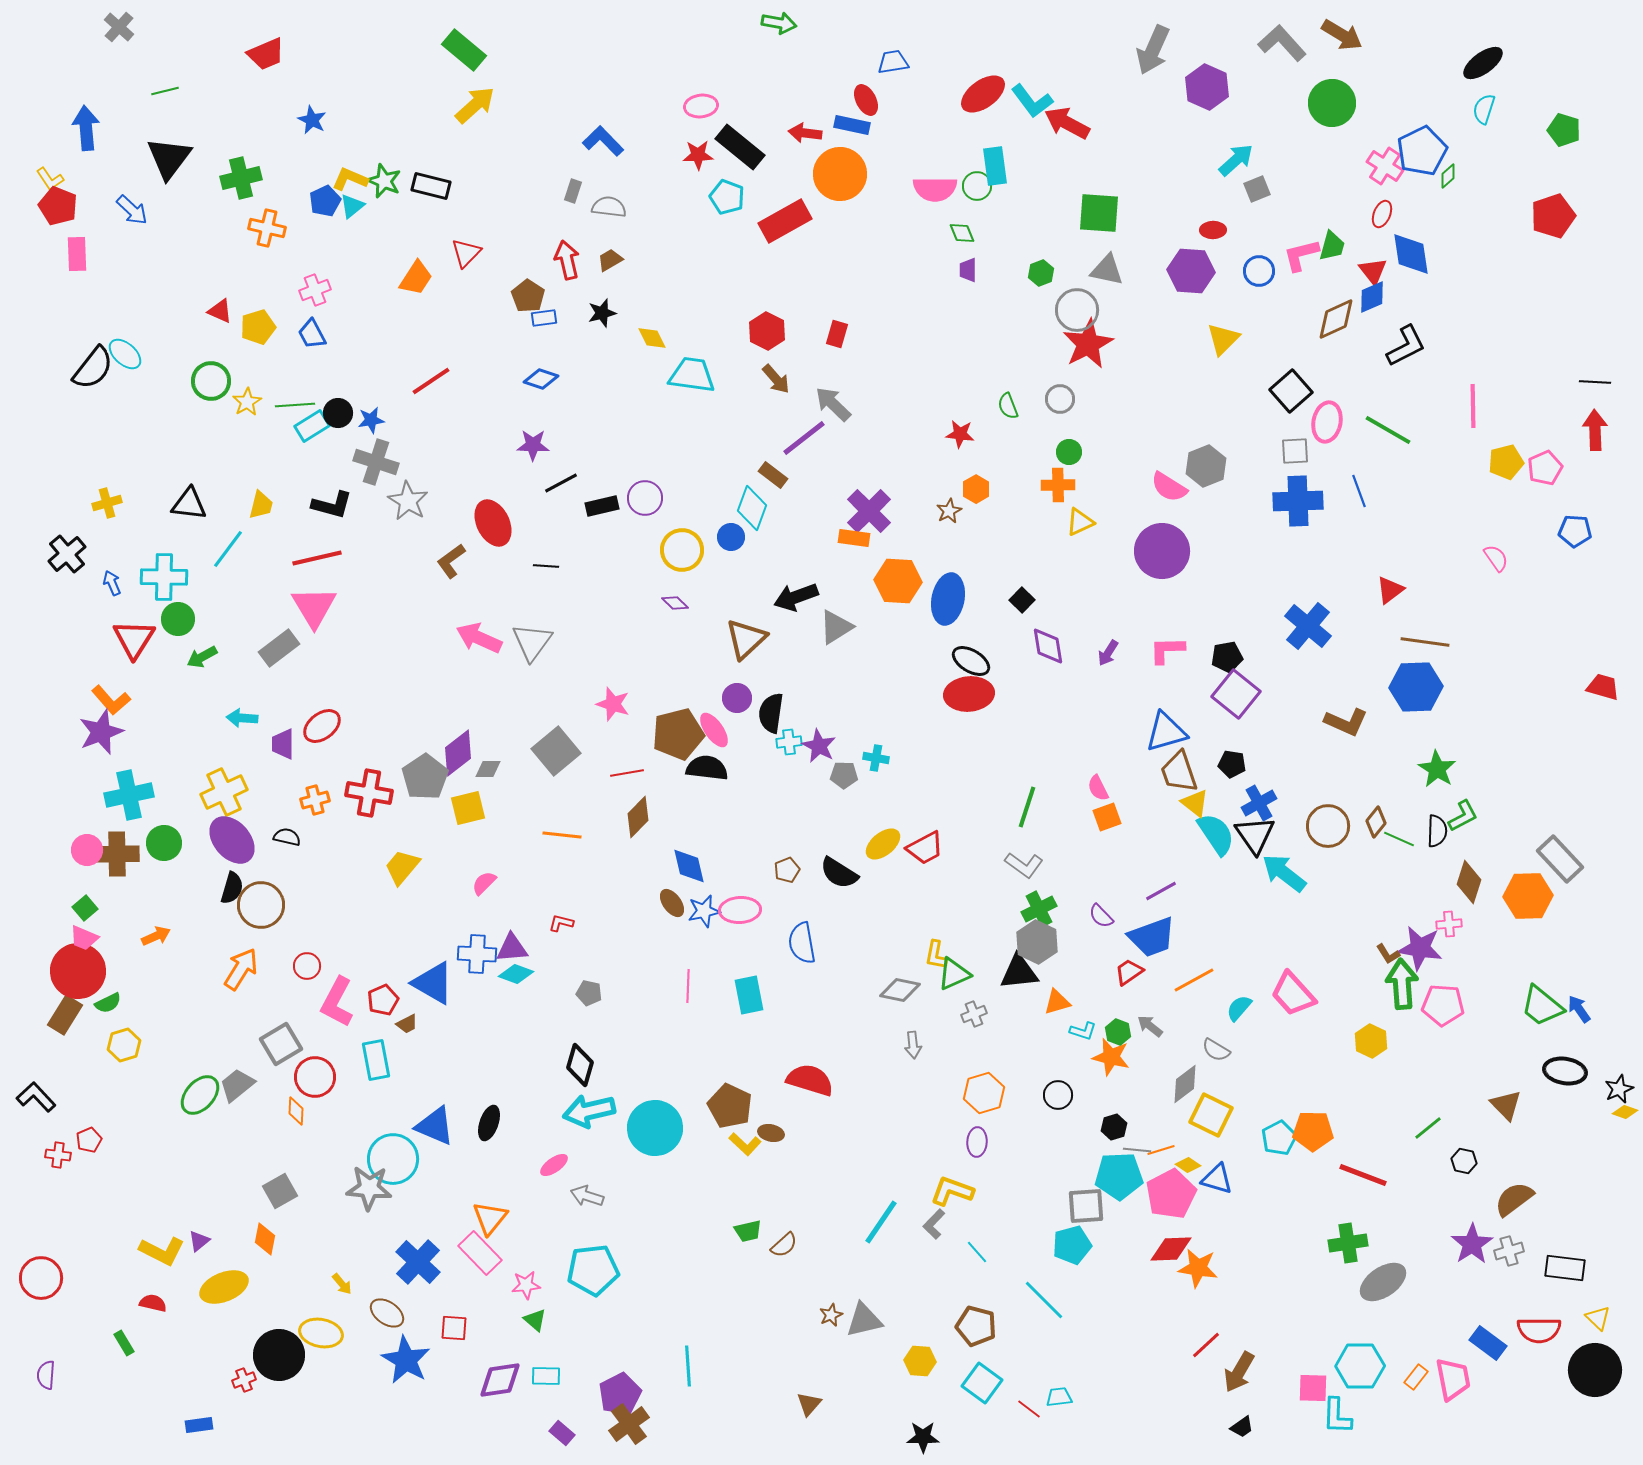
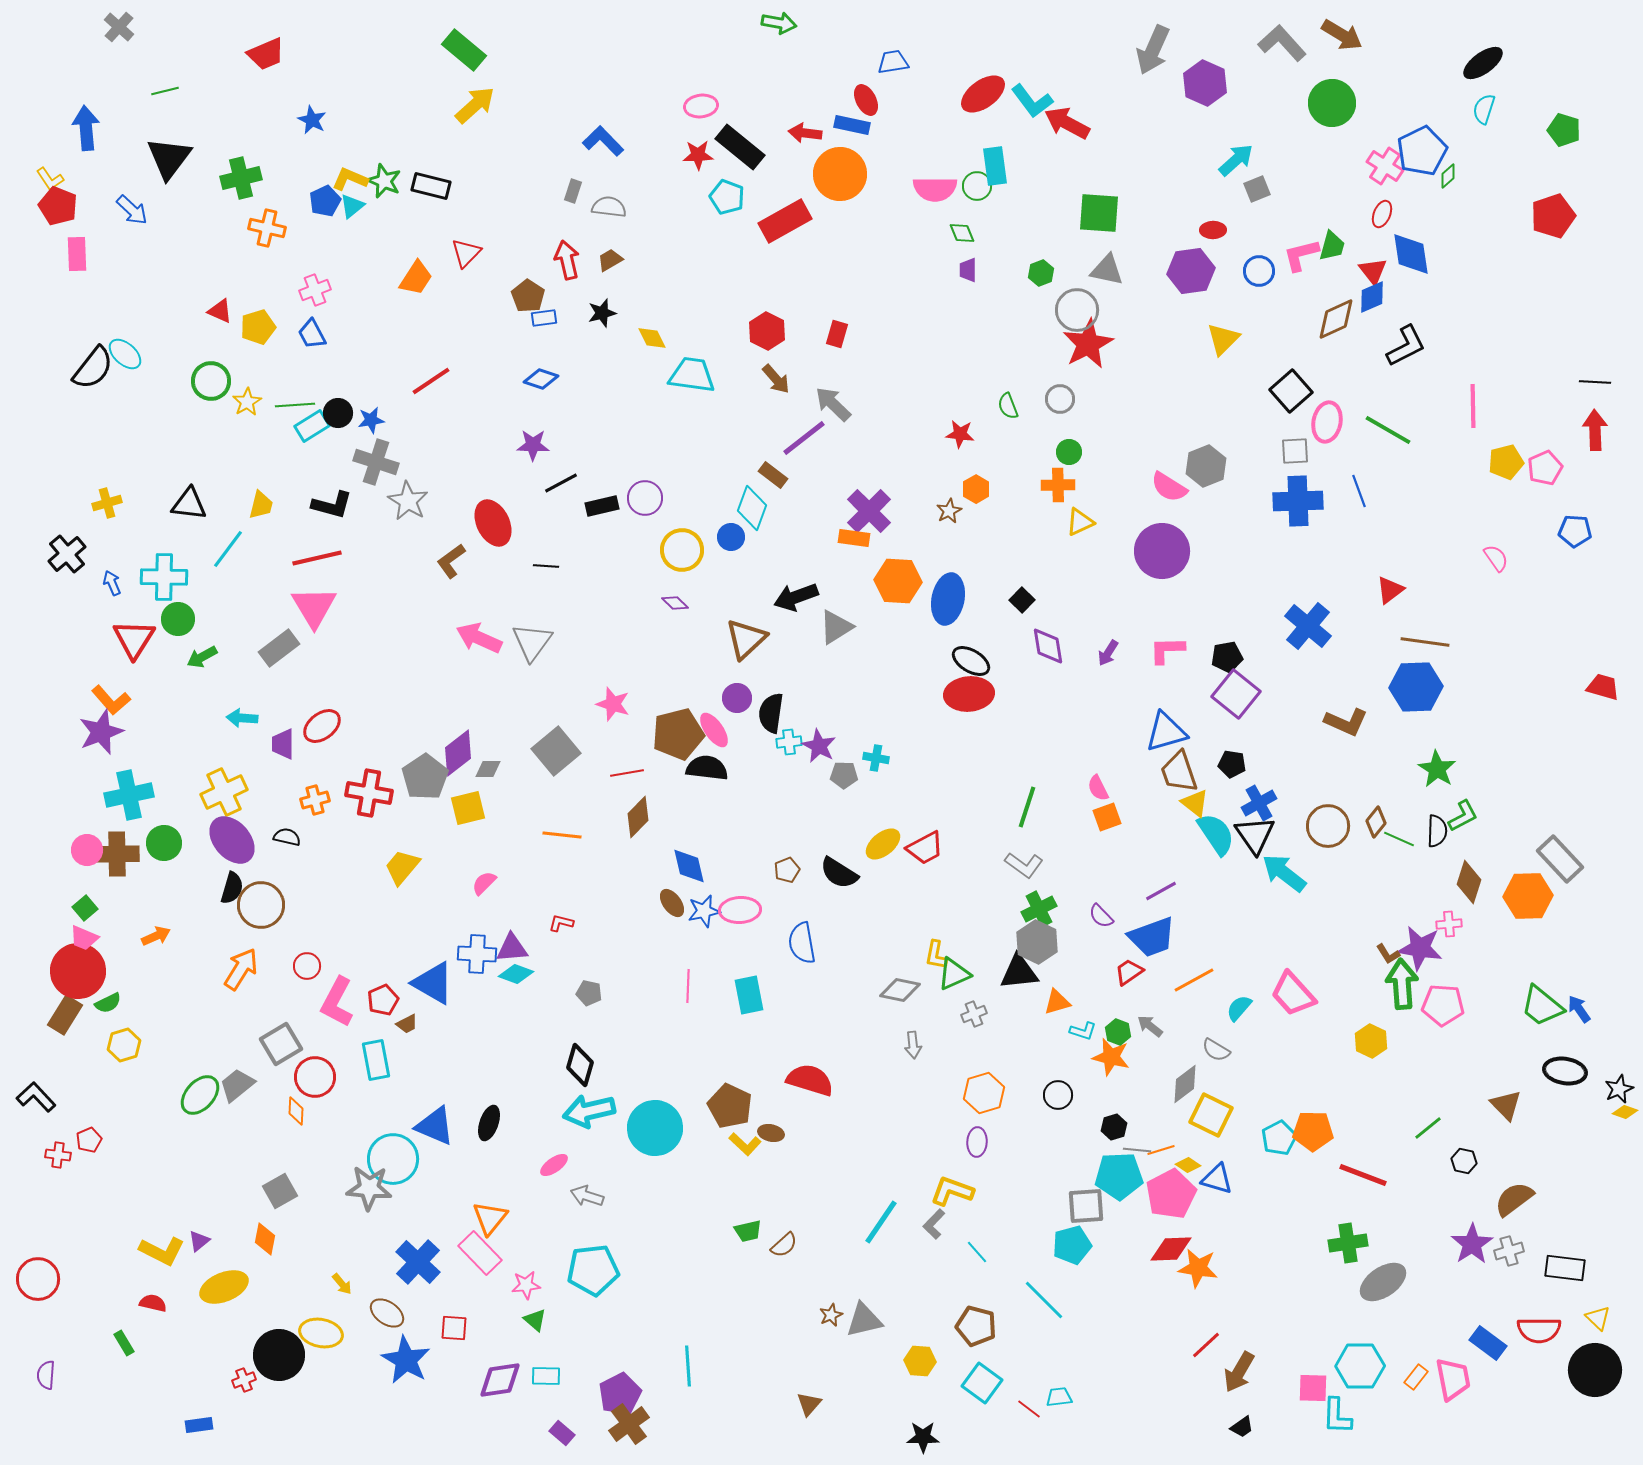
purple hexagon at (1207, 87): moved 2 px left, 4 px up
purple hexagon at (1191, 271): rotated 12 degrees counterclockwise
red circle at (41, 1278): moved 3 px left, 1 px down
